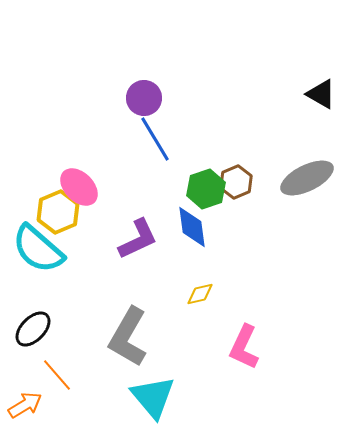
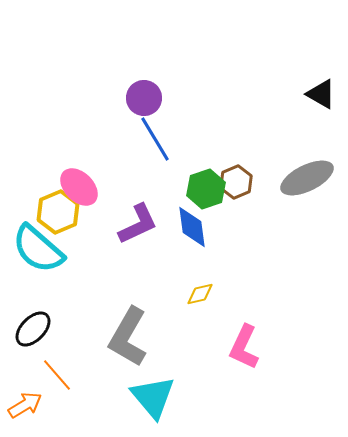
purple L-shape: moved 15 px up
